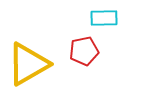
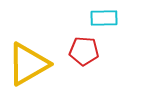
red pentagon: rotated 16 degrees clockwise
